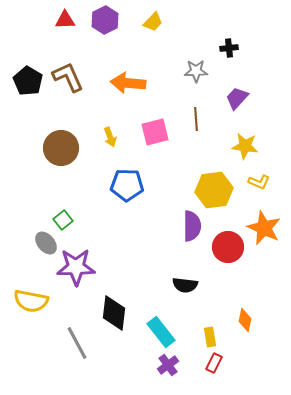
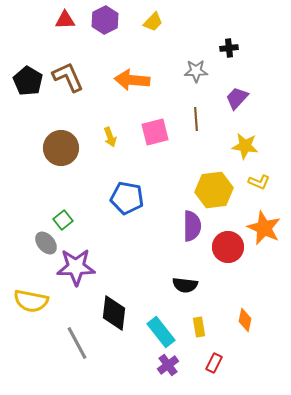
orange arrow: moved 4 px right, 3 px up
blue pentagon: moved 13 px down; rotated 8 degrees clockwise
yellow rectangle: moved 11 px left, 10 px up
